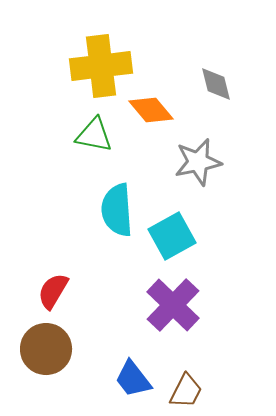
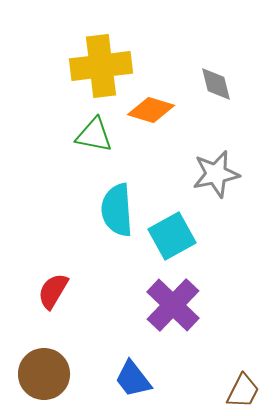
orange diamond: rotated 33 degrees counterclockwise
gray star: moved 18 px right, 12 px down
brown circle: moved 2 px left, 25 px down
brown trapezoid: moved 57 px right
